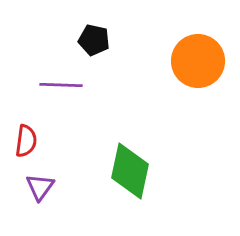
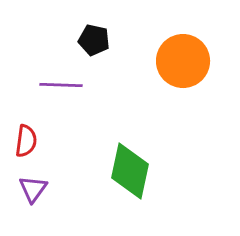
orange circle: moved 15 px left
purple triangle: moved 7 px left, 2 px down
